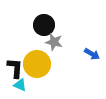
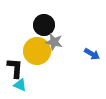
yellow circle: moved 13 px up
